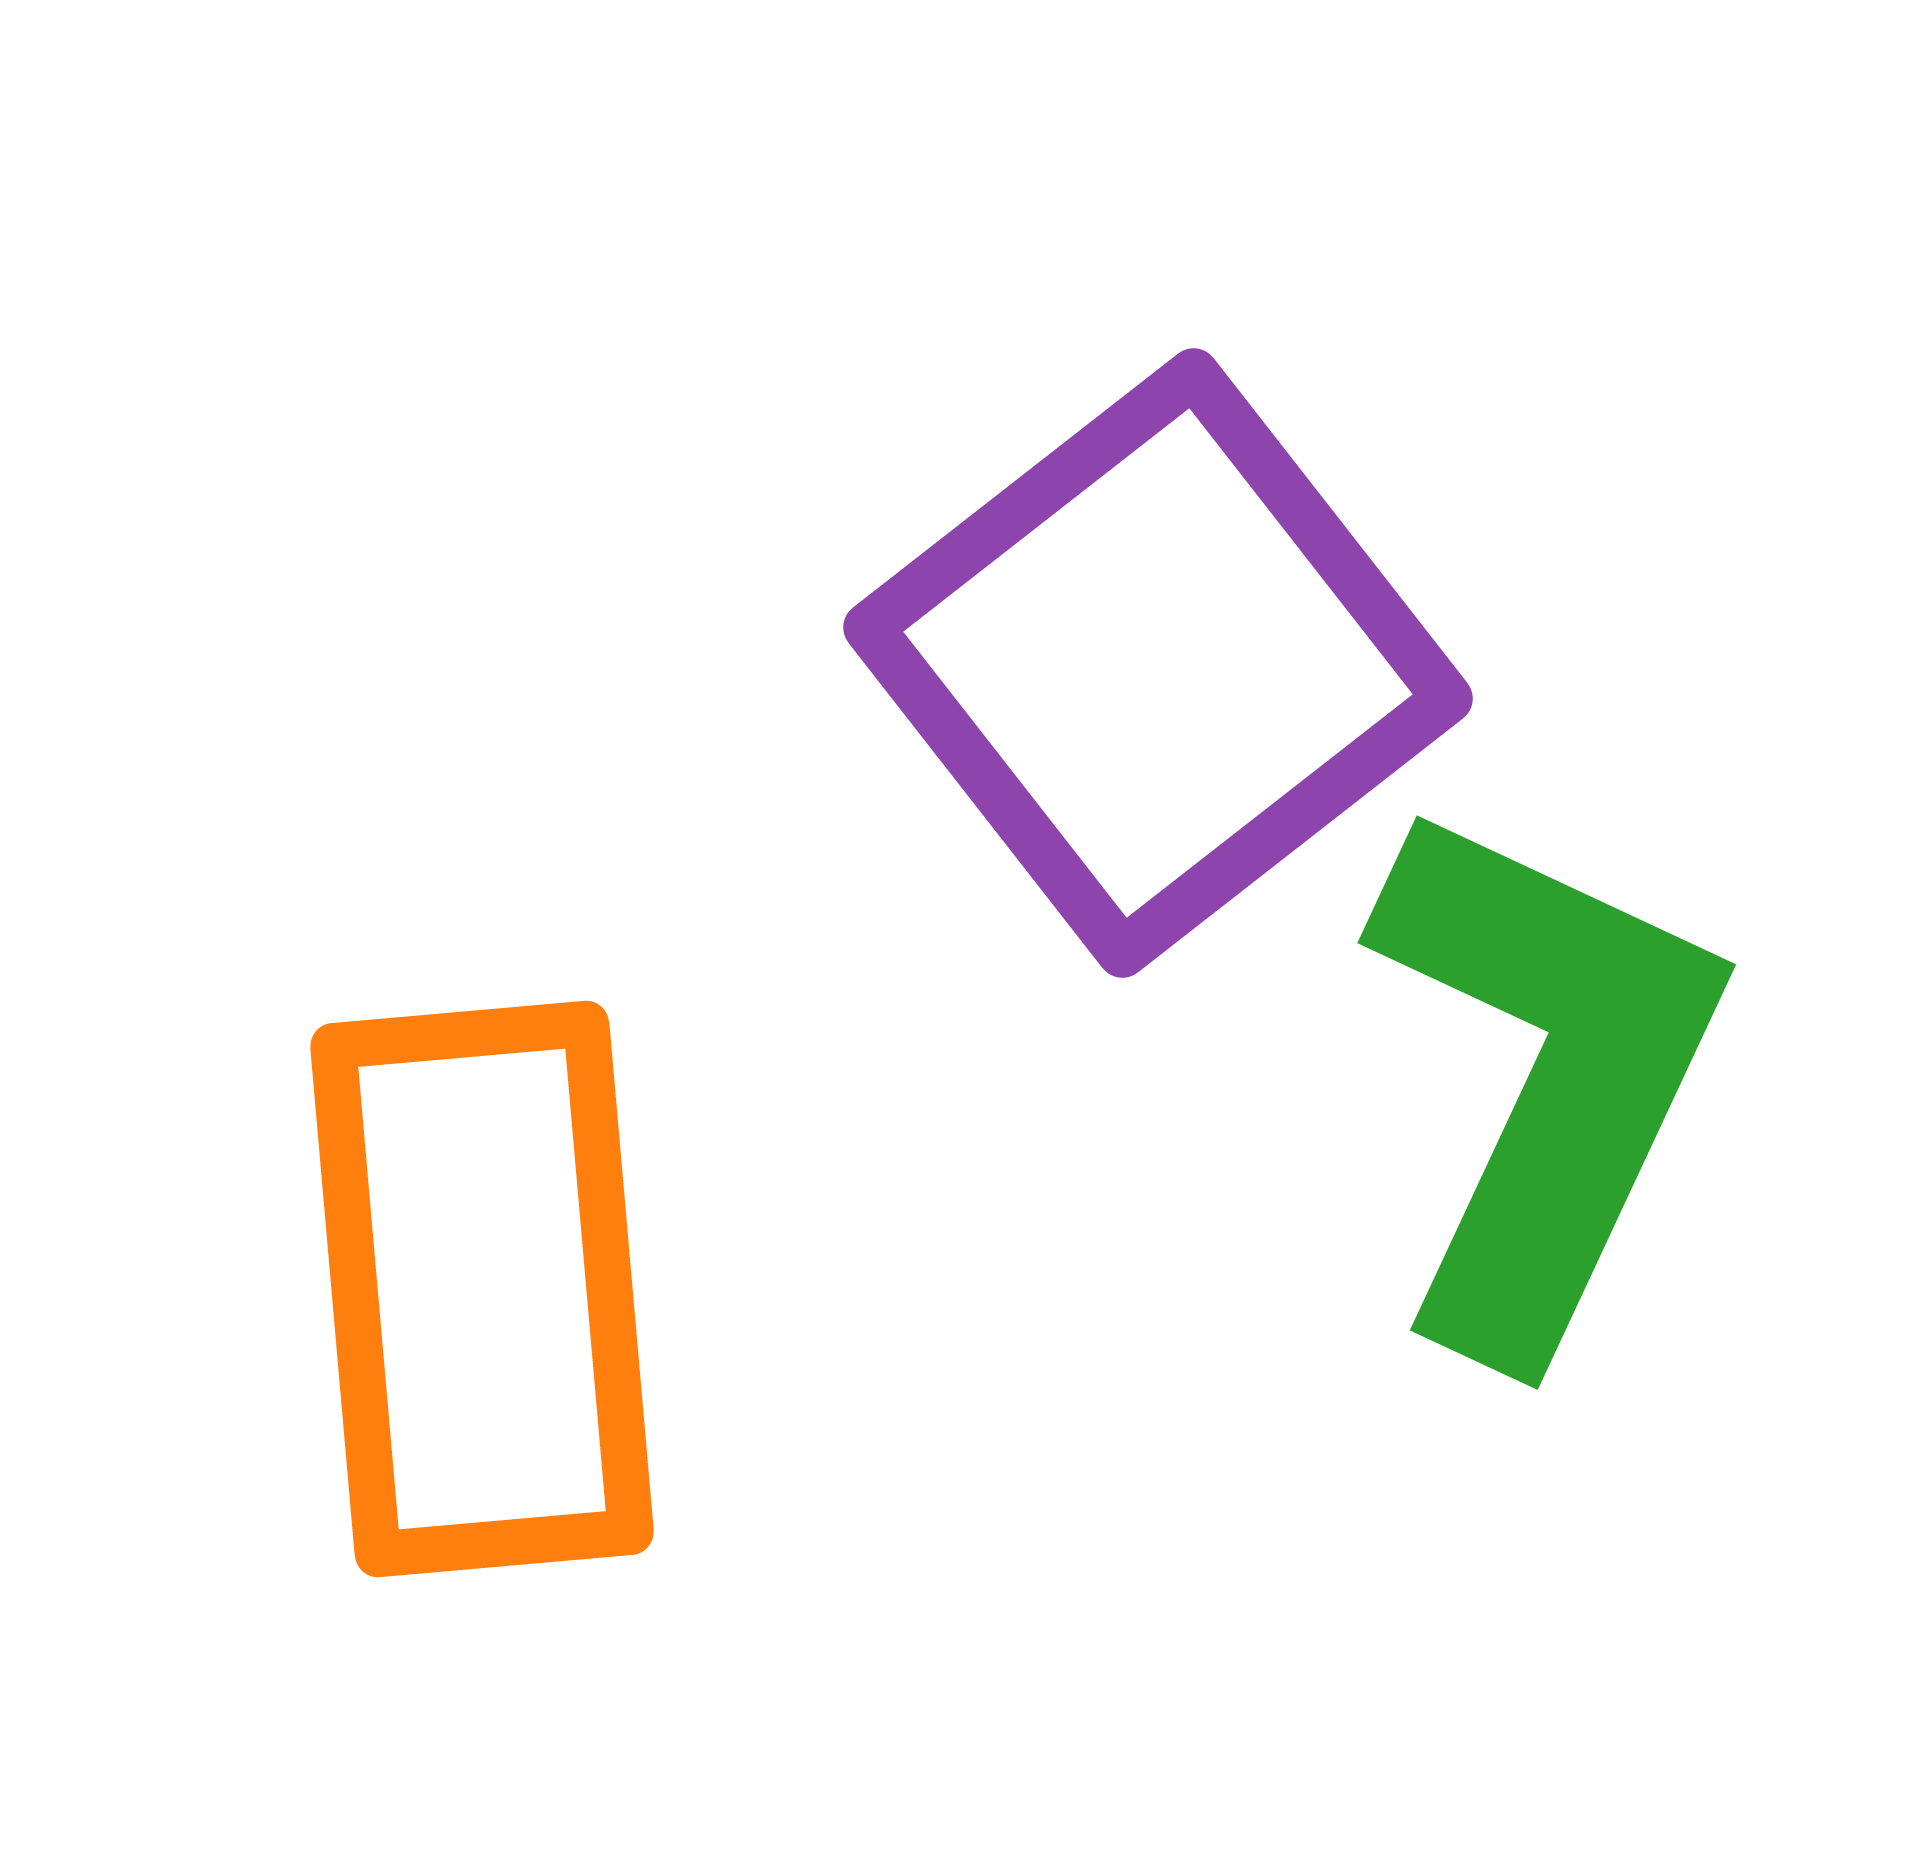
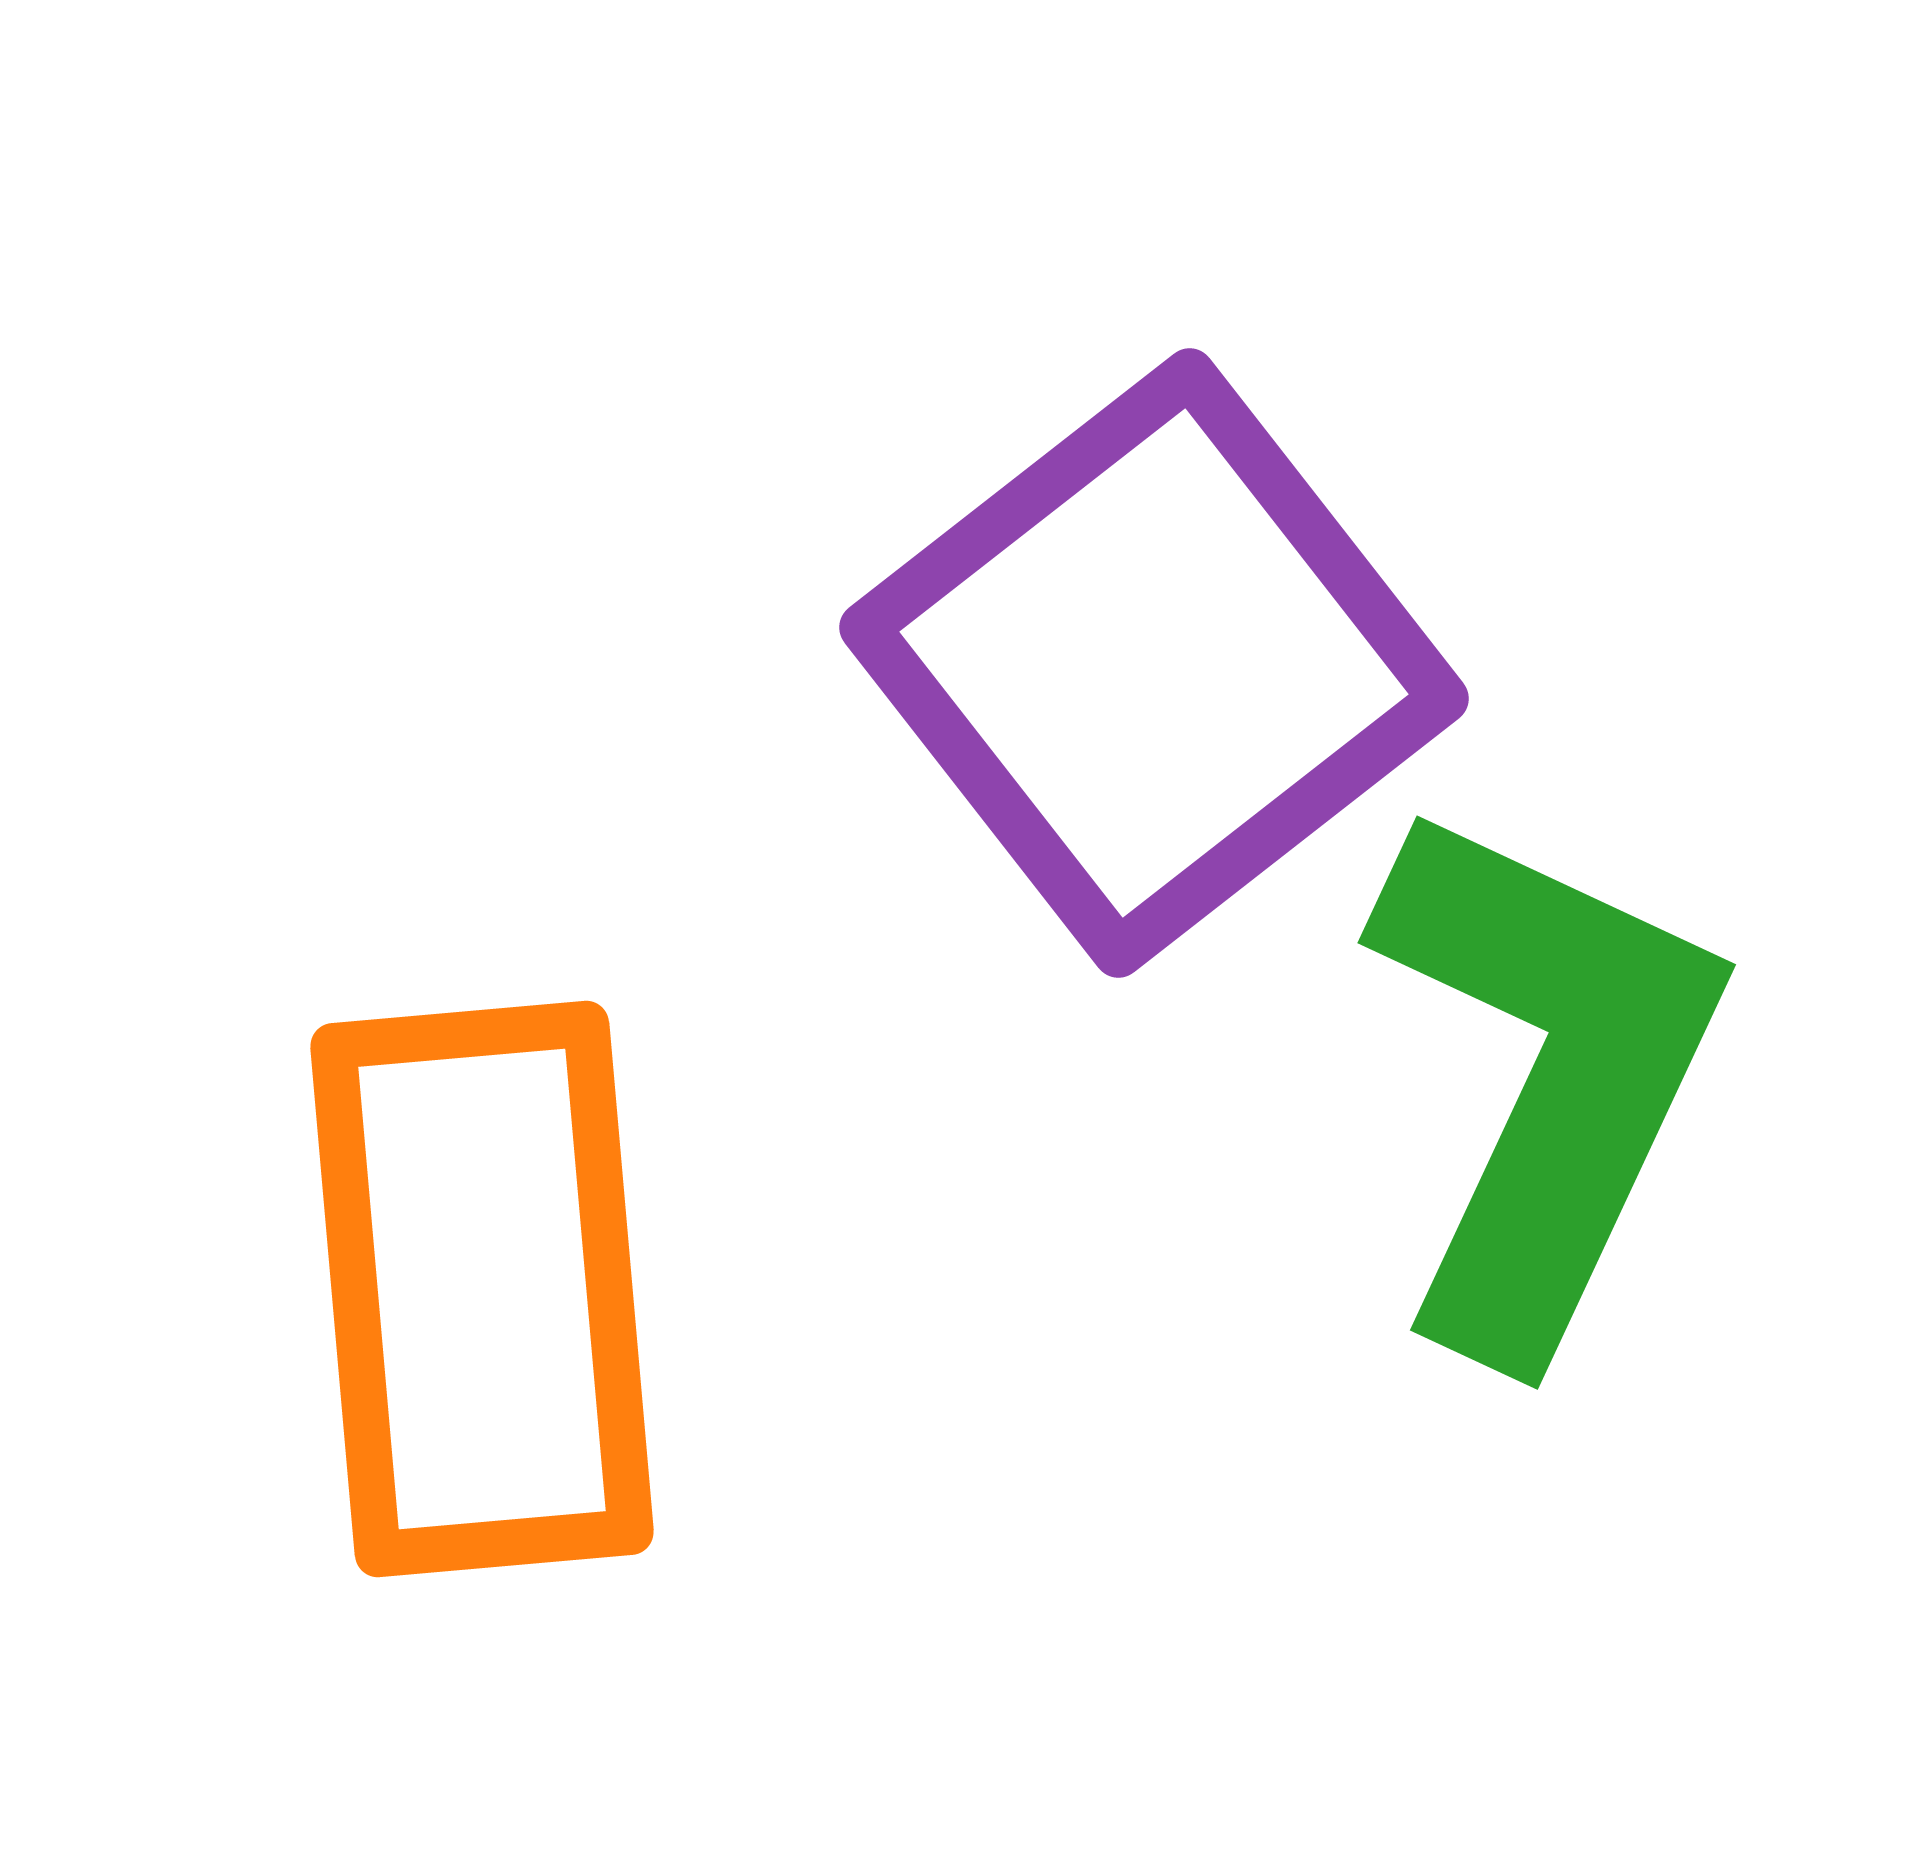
purple square: moved 4 px left
